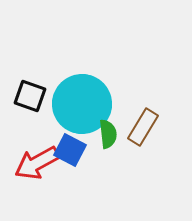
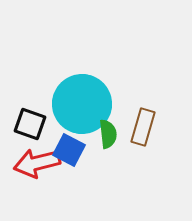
black square: moved 28 px down
brown rectangle: rotated 15 degrees counterclockwise
blue square: moved 1 px left
red arrow: rotated 15 degrees clockwise
